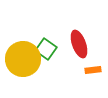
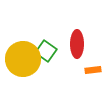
red ellipse: moved 2 px left; rotated 20 degrees clockwise
green square: moved 2 px down
